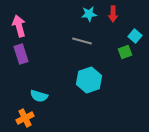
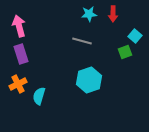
cyan semicircle: rotated 90 degrees clockwise
orange cross: moved 7 px left, 34 px up
